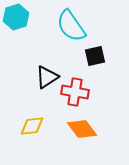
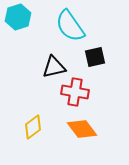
cyan hexagon: moved 2 px right
cyan semicircle: moved 1 px left
black square: moved 1 px down
black triangle: moved 7 px right, 10 px up; rotated 20 degrees clockwise
yellow diamond: moved 1 px right, 1 px down; rotated 30 degrees counterclockwise
